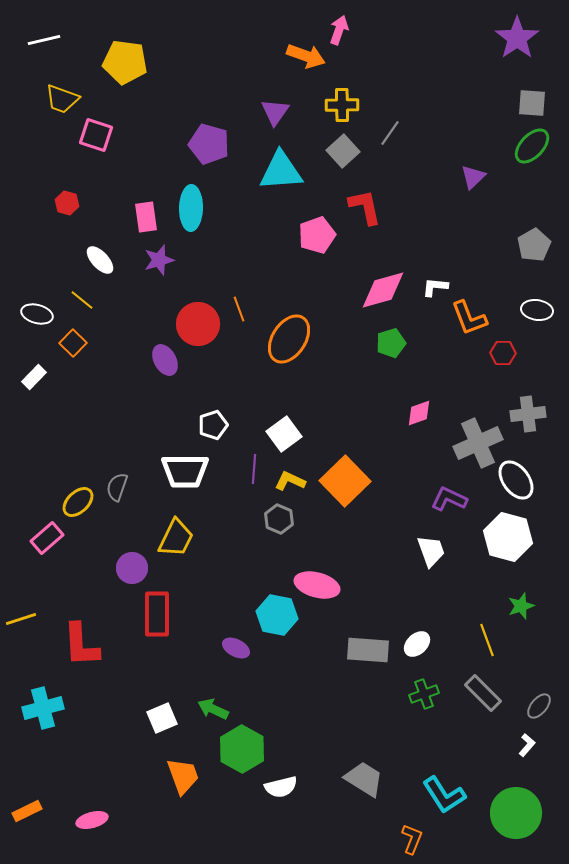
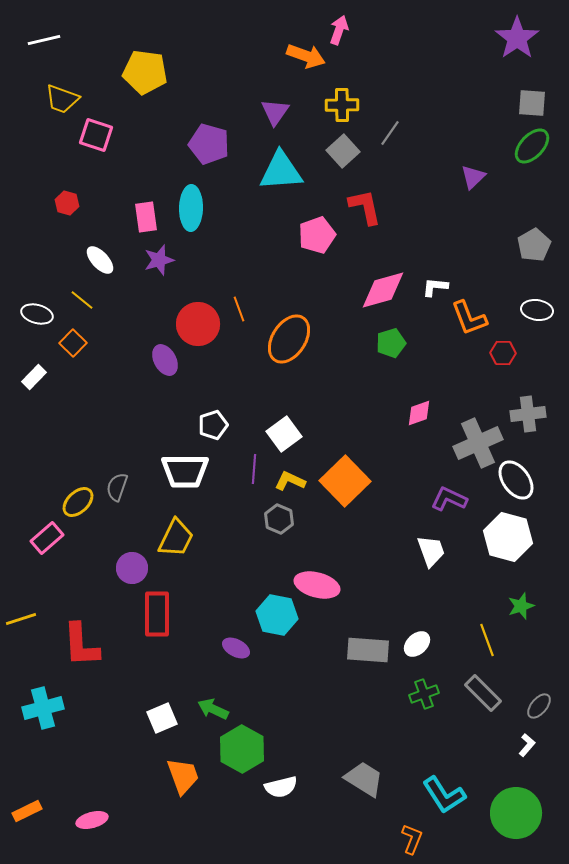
yellow pentagon at (125, 62): moved 20 px right, 10 px down
